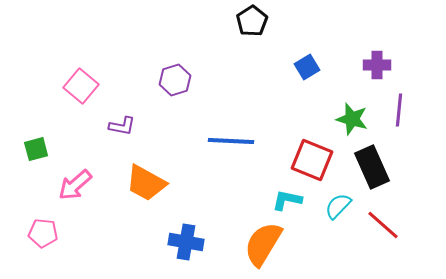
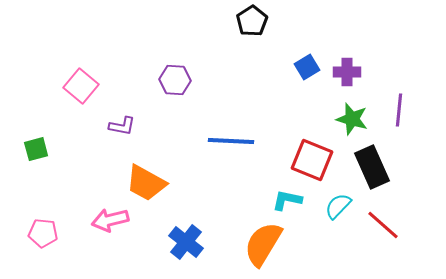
purple cross: moved 30 px left, 7 px down
purple hexagon: rotated 20 degrees clockwise
pink arrow: moved 35 px right, 35 px down; rotated 27 degrees clockwise
blue cross: rotated 28 degrees clockwise
